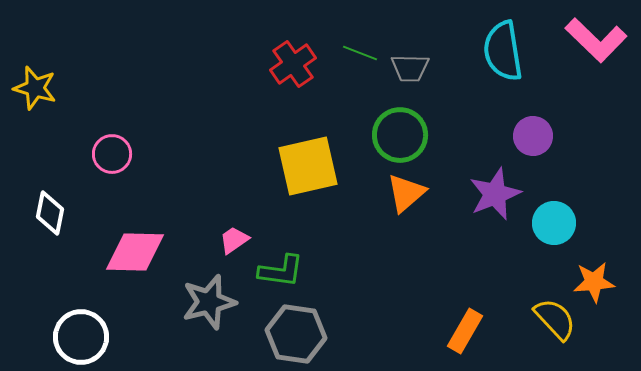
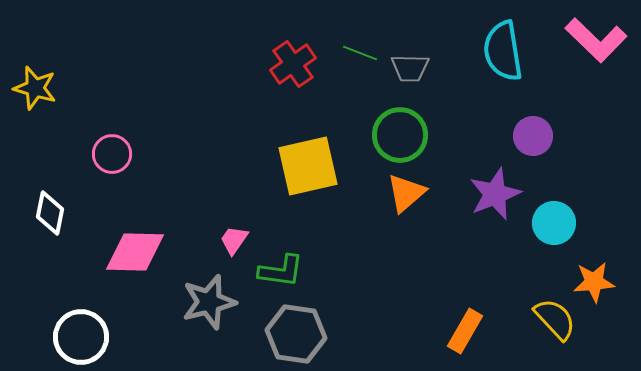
pink trapezoid: rotated 20 degrees counterclockwise
